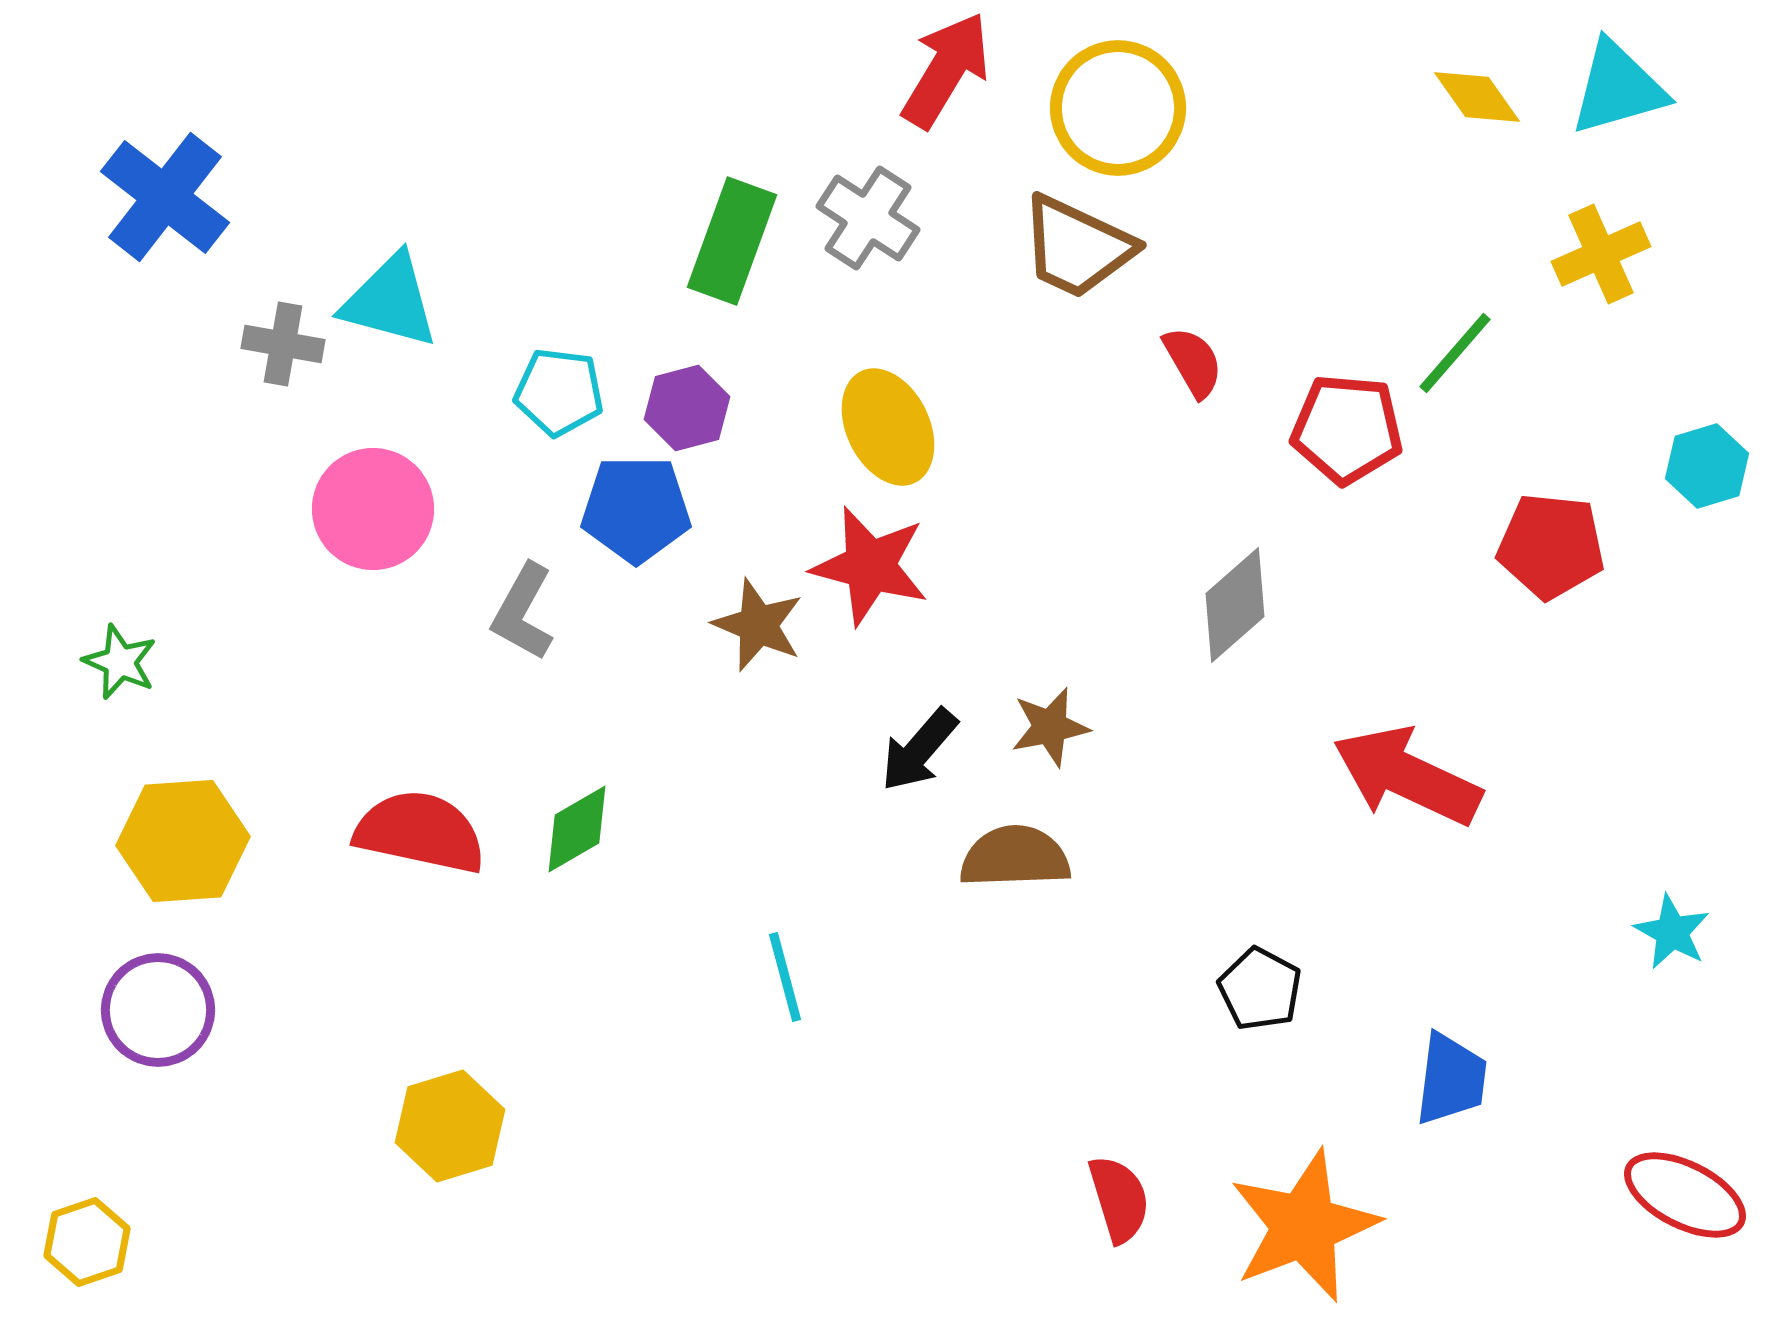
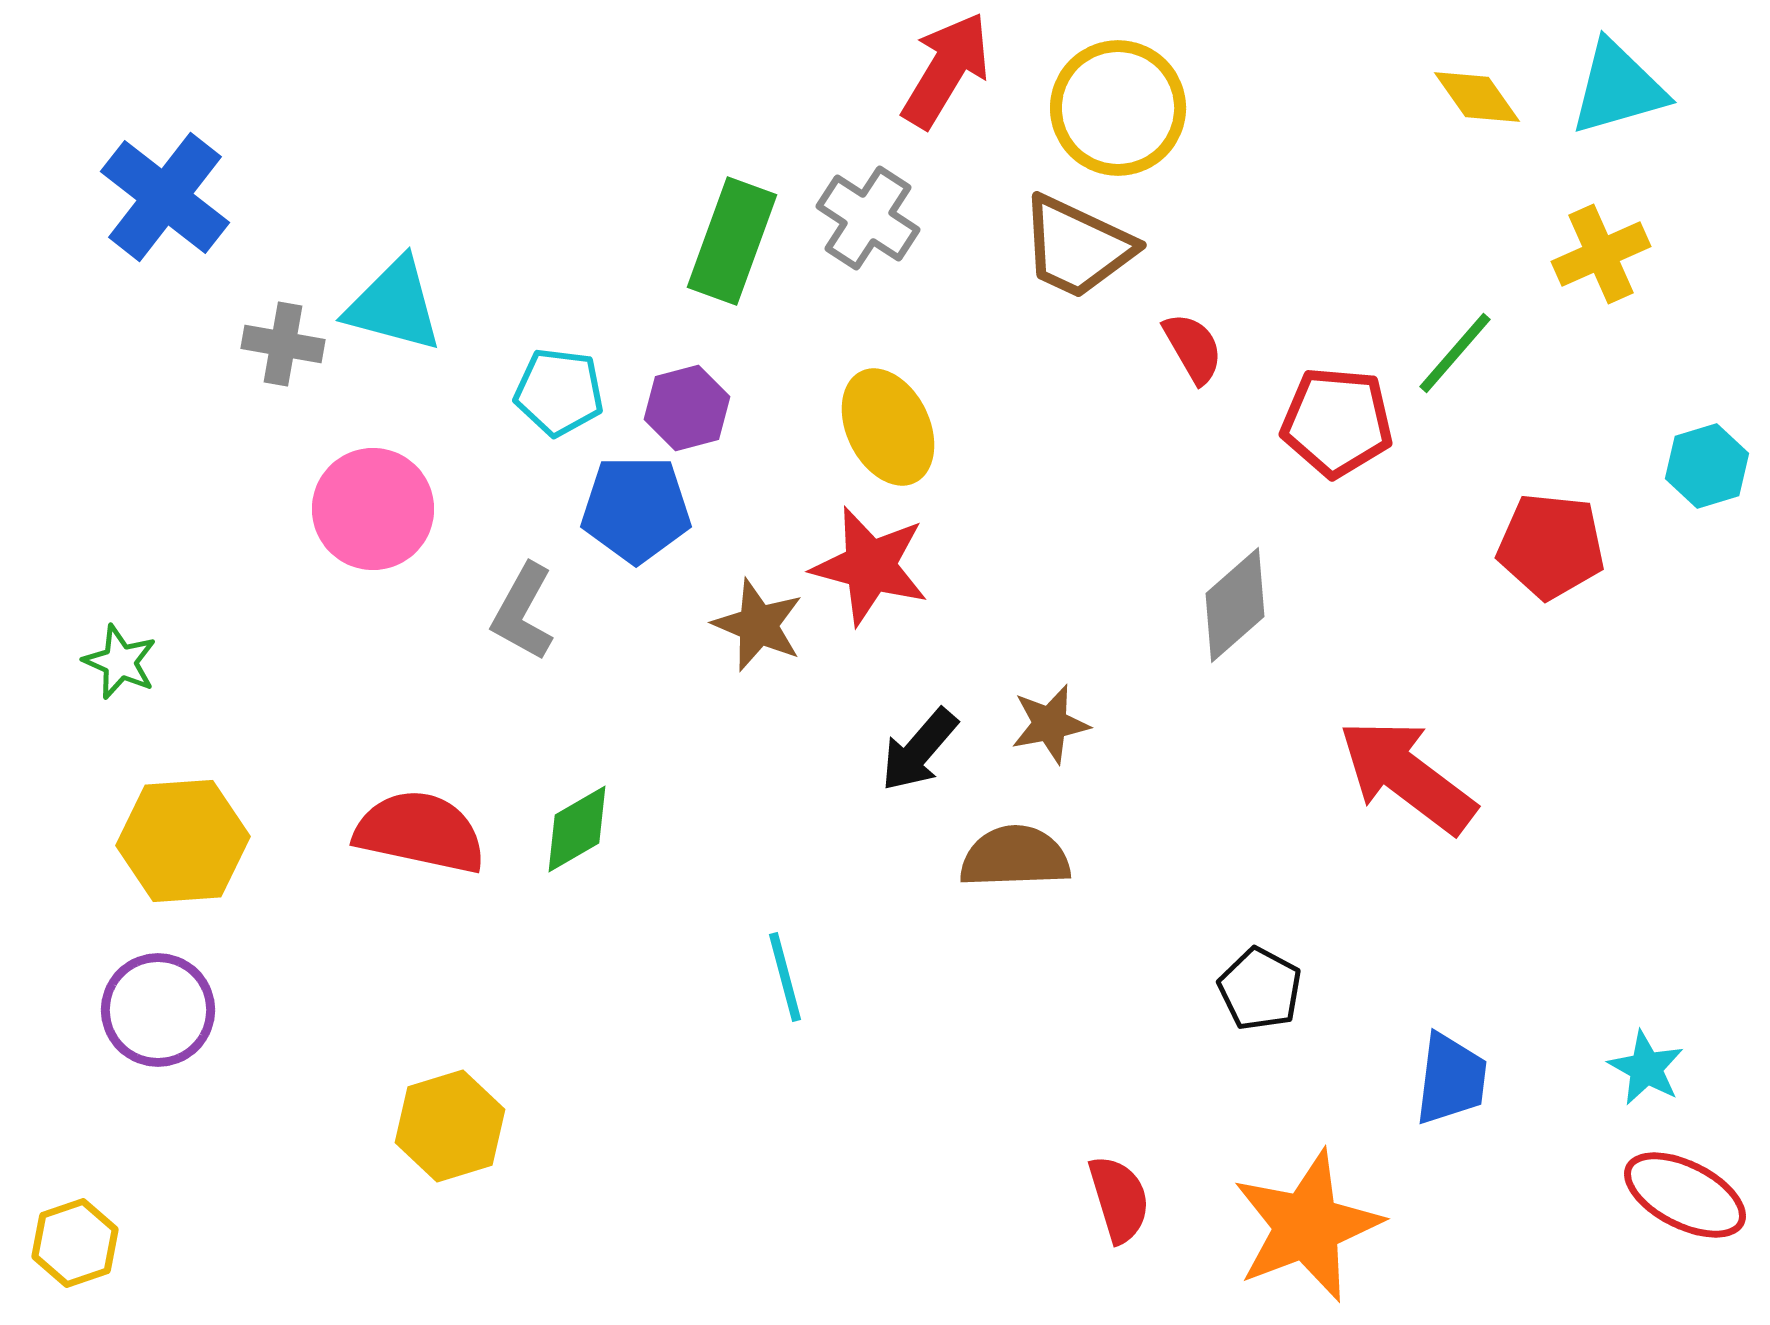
cyan triangle at (390, 301): moved 4 px right, 4 px down
red semicircle at (1193, 362): moved 14 px up
red pentagon at (1347, 429): moved 10 px left, 7 px up
brown star at (1050, 727): moved 3 px up
red arrow at (1407, 776): rotated 12 degrees clockwise
cyan star at (1672, 932): moved 26 px left, 136 px down
orange star at (1304, 1226): moved 3 px right
yellow hexagon at (87, 1242): moved 12 px left, 1 px down
